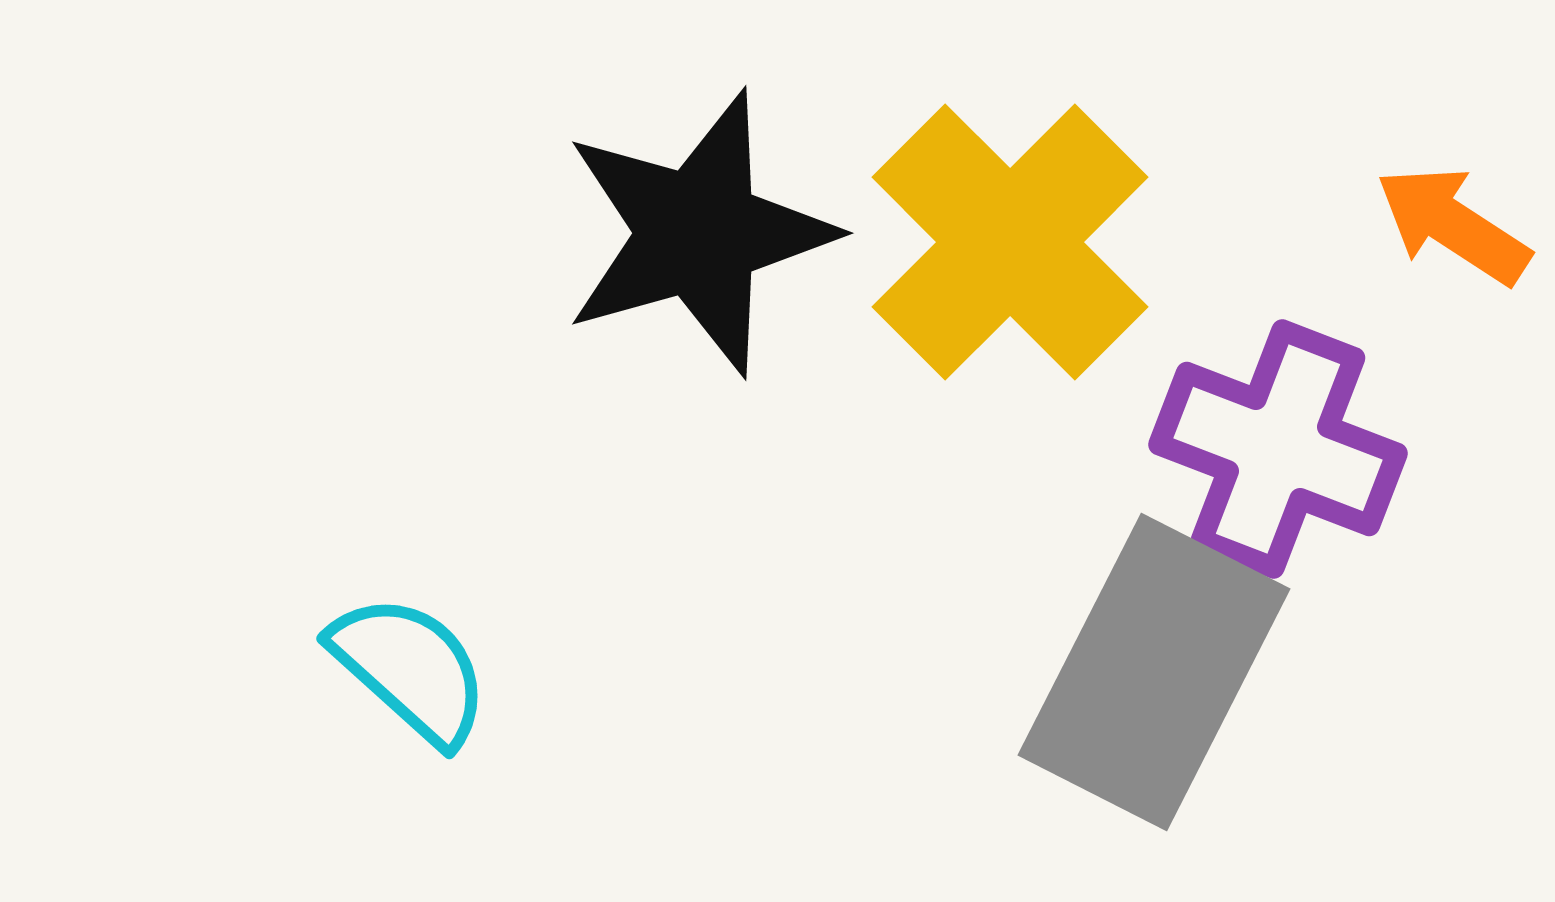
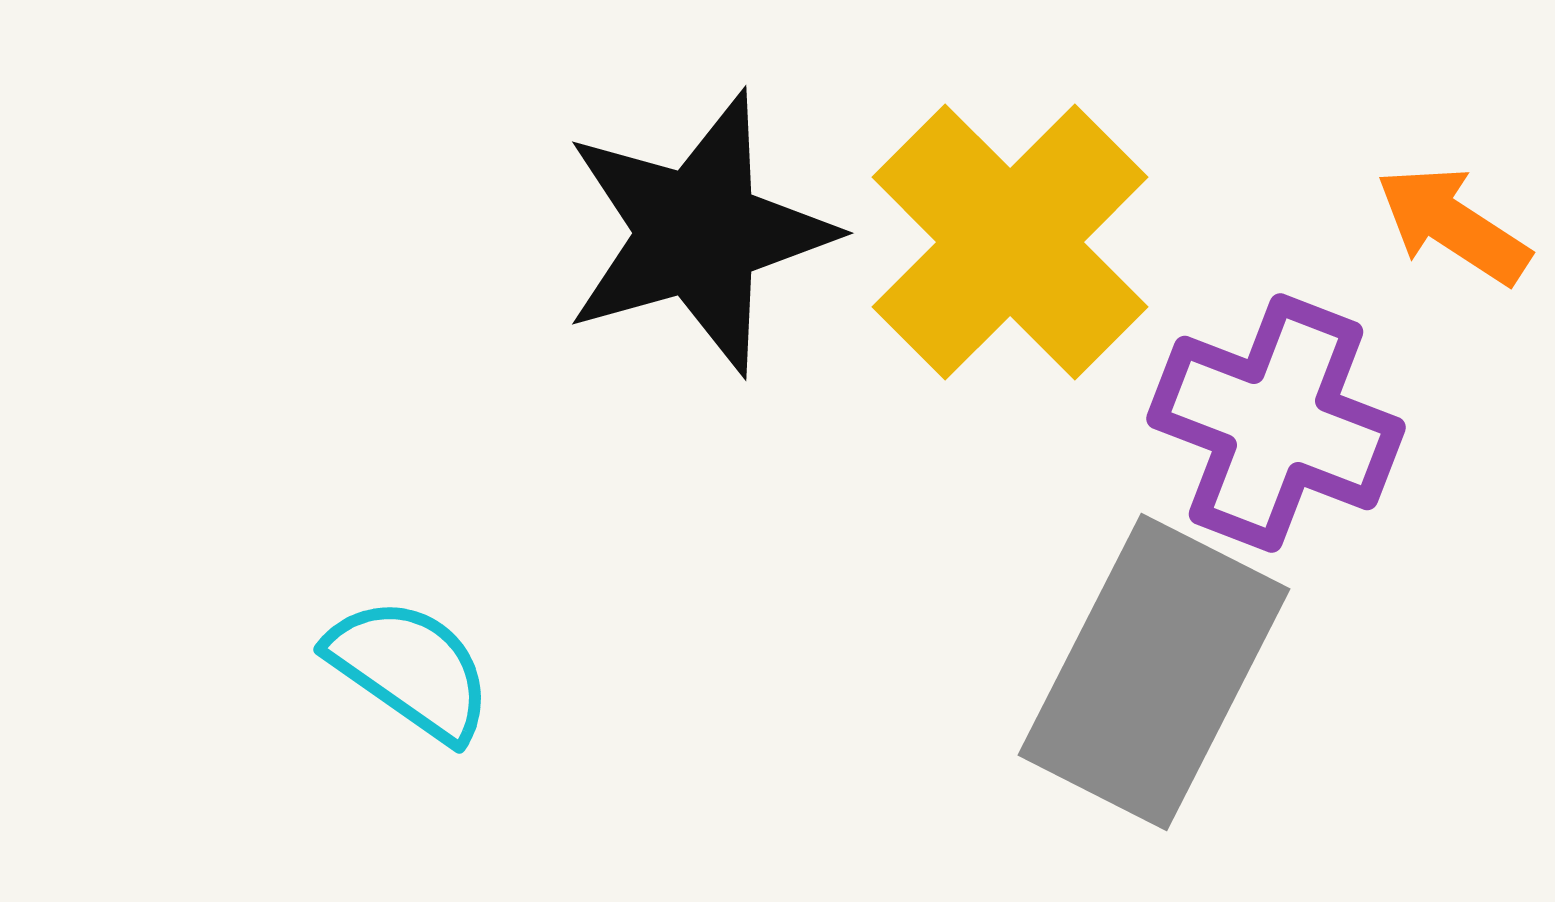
purple cross: moved 2 px left, 26 px up
cyan semicircle: rotated 7 degrees counterclockwise
